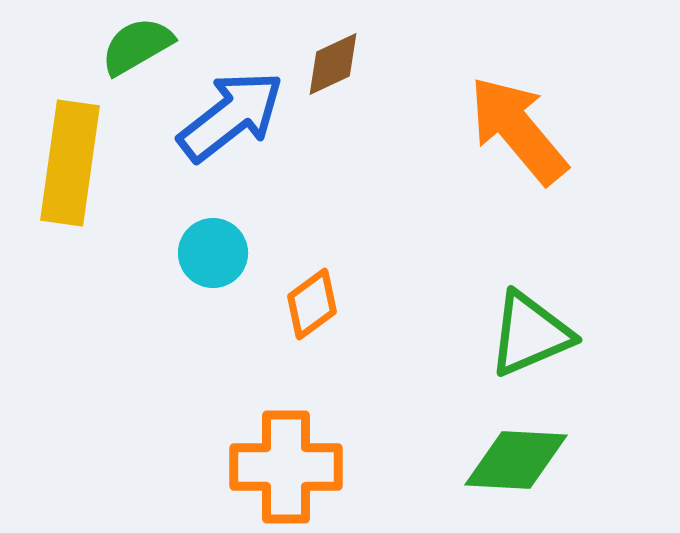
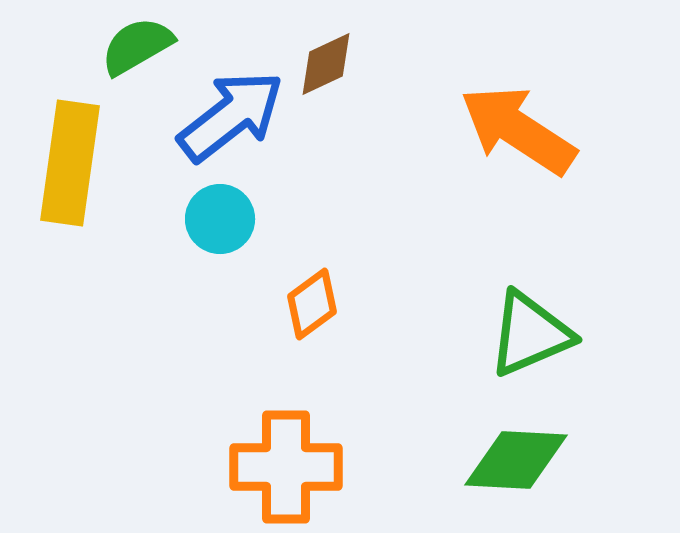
brown diamond: moved 7 px left
orange arrow: rotated 17 degrees counterclockwise
cyan circle: moved 7 px right, 34 px up
